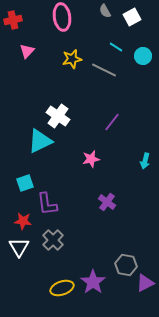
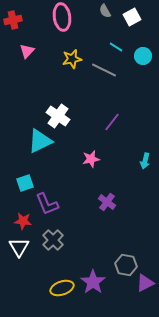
purple L-shape: rotated 15 degrees counterclockwise
